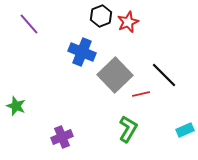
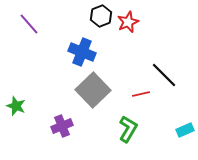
gray square: moved 22 px left, 15 px down
purple cross: moved 11 px up
